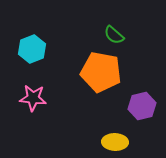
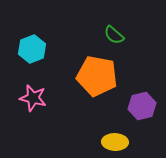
orange pentagon: moved 4 px left, 4 px down
pink star: rotated 8 degrees clockwise
